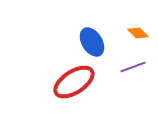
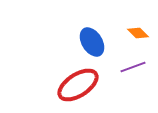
red ellipse: moved 4 px right, 3 px down
